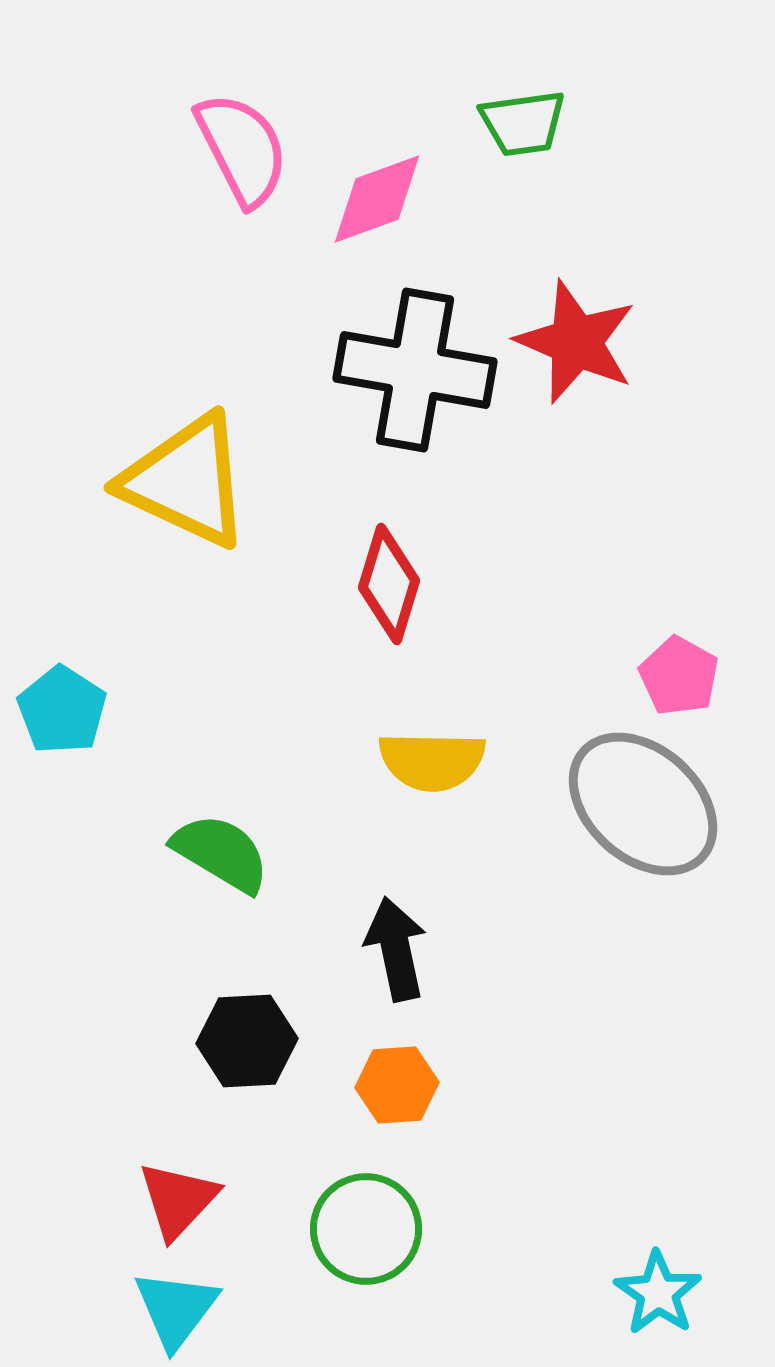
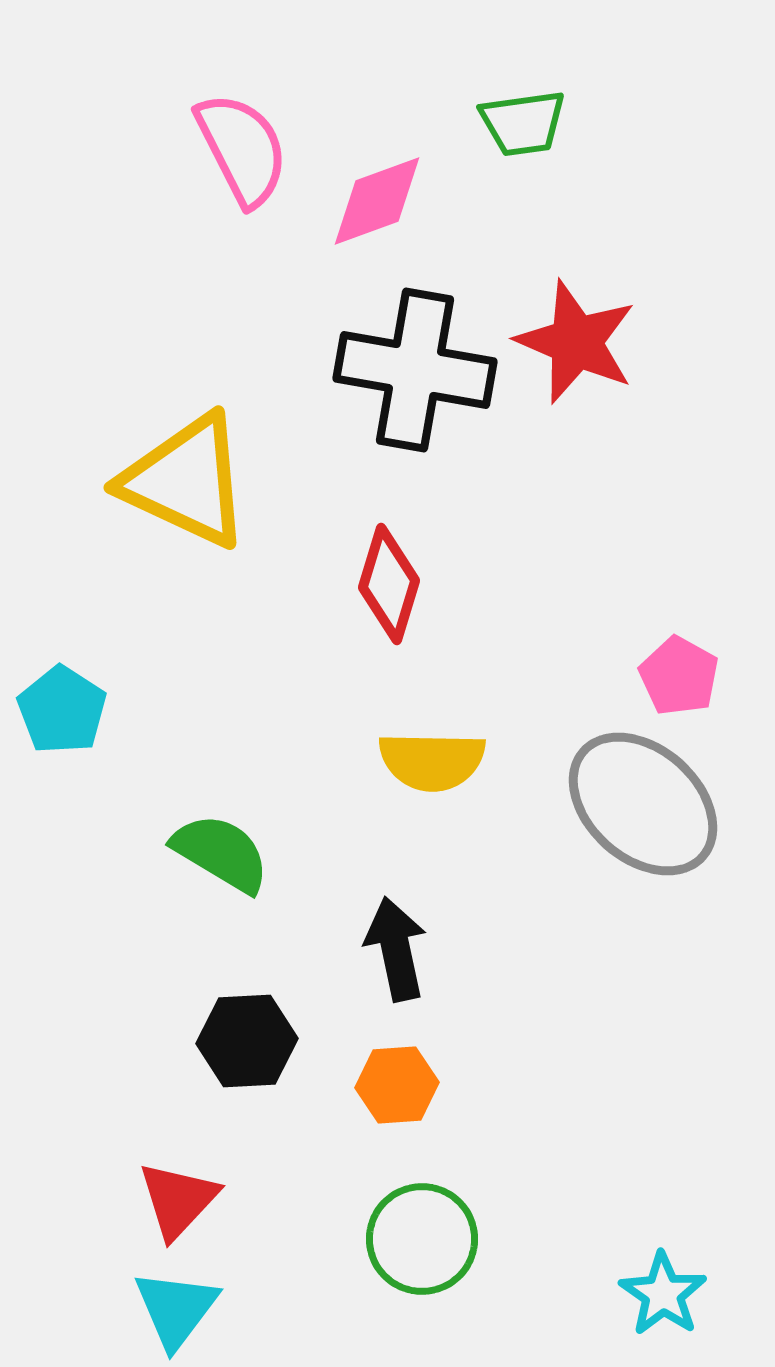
pink diamond: moved 2 px down
green circle: moved 56 px right, 10 px down
cyan star: moved 5 px right, 1 px down
